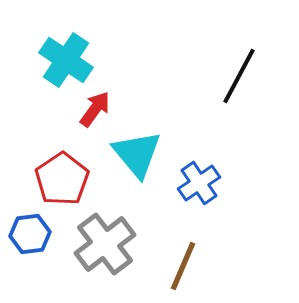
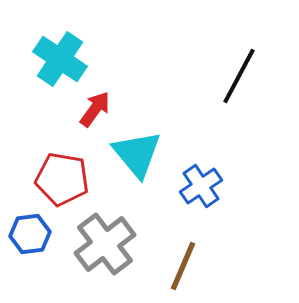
cyan cross: moved 6 px left, 1 px up
red pentagon: rotated 28 degrees counterclockwise
blue cross: moved 2 px right, 3 px down
